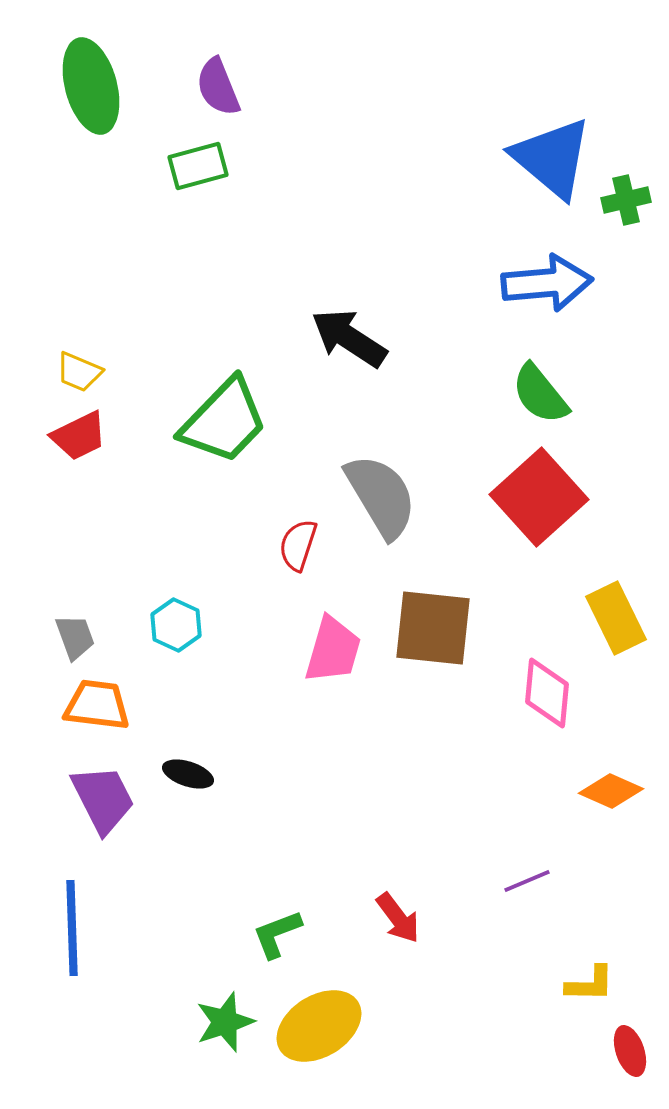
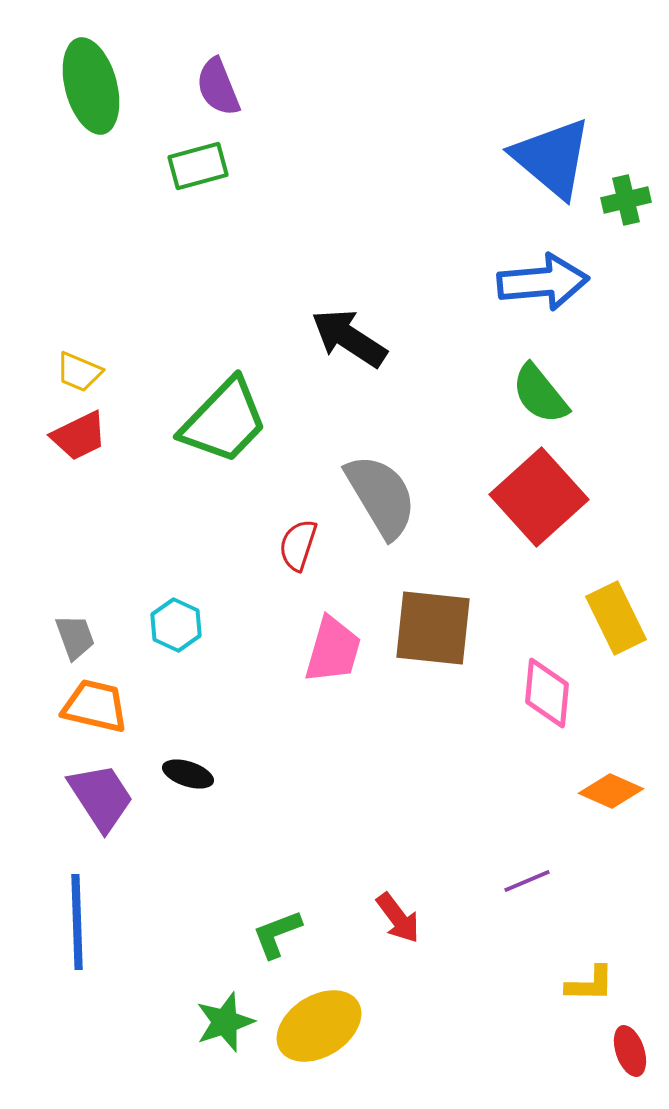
blue arrow: moved 4 px left, 1 px up
orange trapezoid: moved 2 px left, 1 px down; rotated 6 degrees clockwise
purple trapezoid: moved 2 px left, 2 px up; rotated 6 degrees counterclockwise
blue line: moved 5 px right, 6 px up
